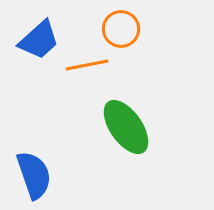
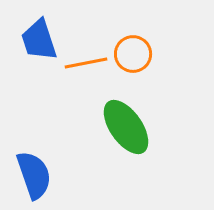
orange circle: moved 12 px right, 25 px down
blue trapezoid: rotated 114 degrees clockwise
orange line: moved 1 px left, 2 px up
